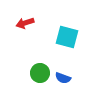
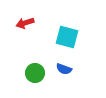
green circle: moved 5 px left
blue semicircle: moved 1 px right, 9 px up
